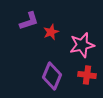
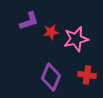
red star: rotated 14 degrees clockwise
pink star: moved 6 px left, 6 px up
purple diamond: moved 1 px left, 1 px down
